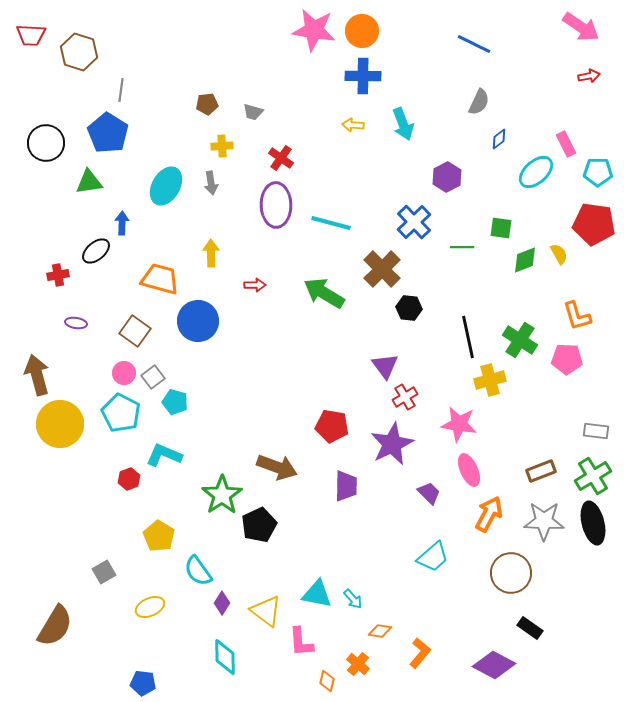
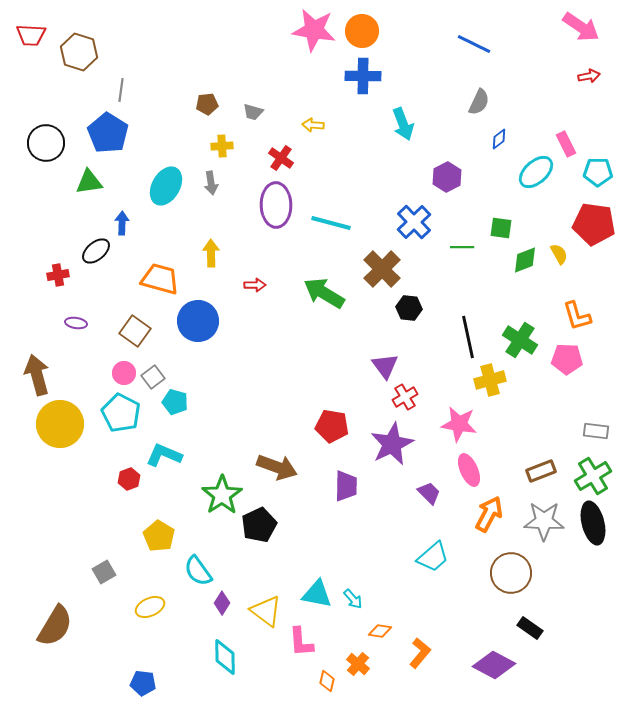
yellow arrow at (353, 125): moved 40 px left
